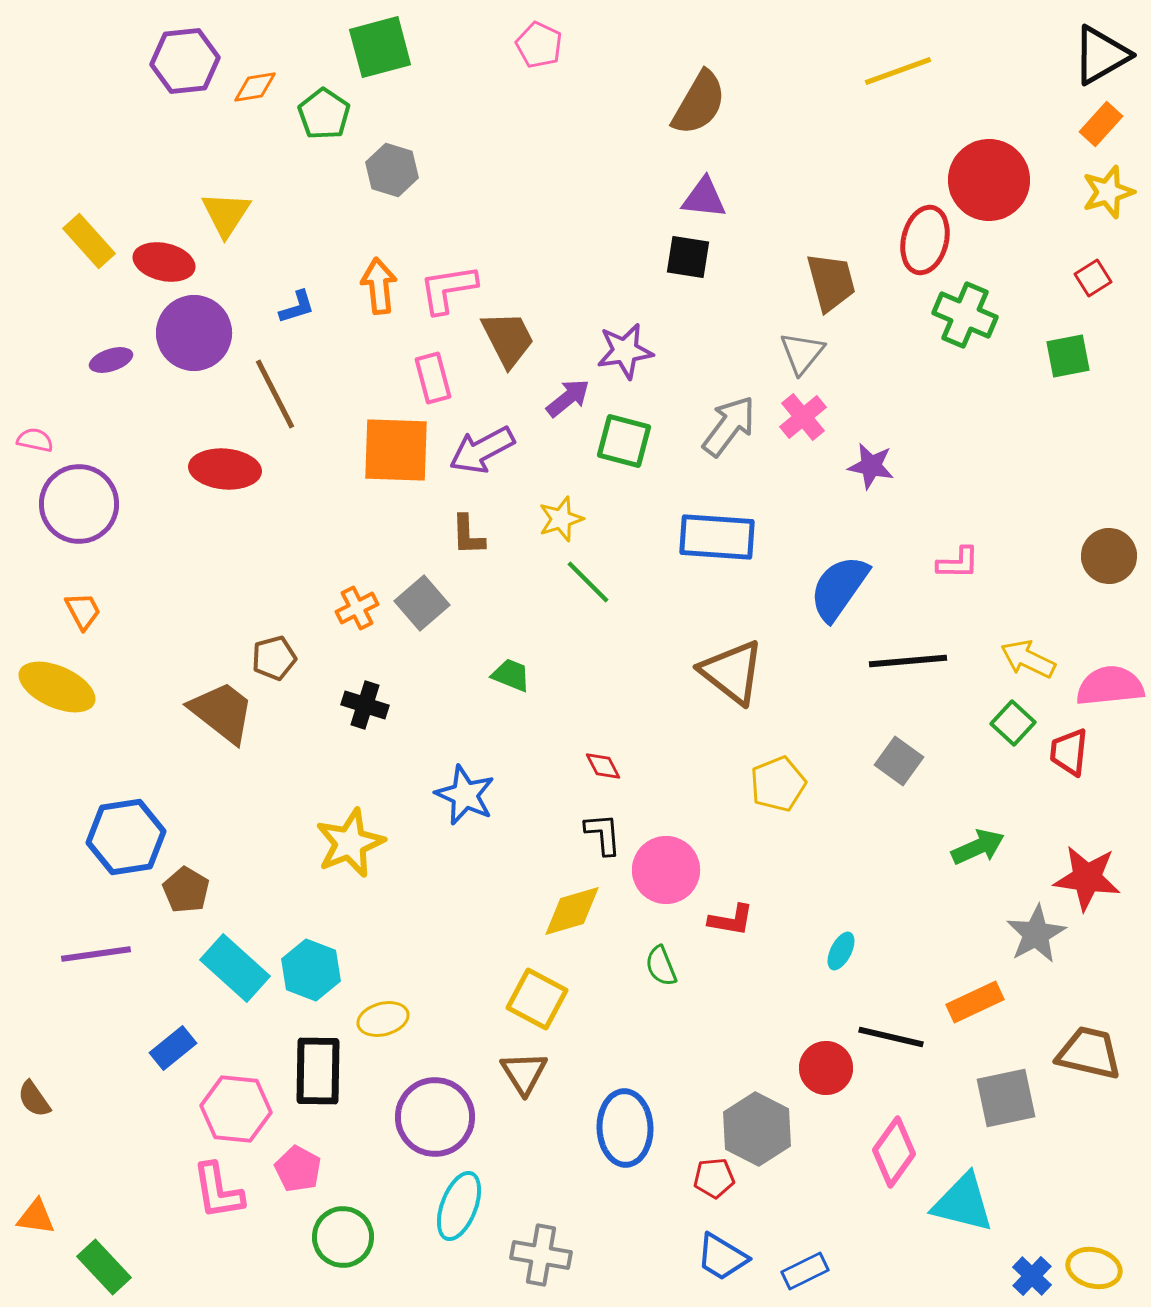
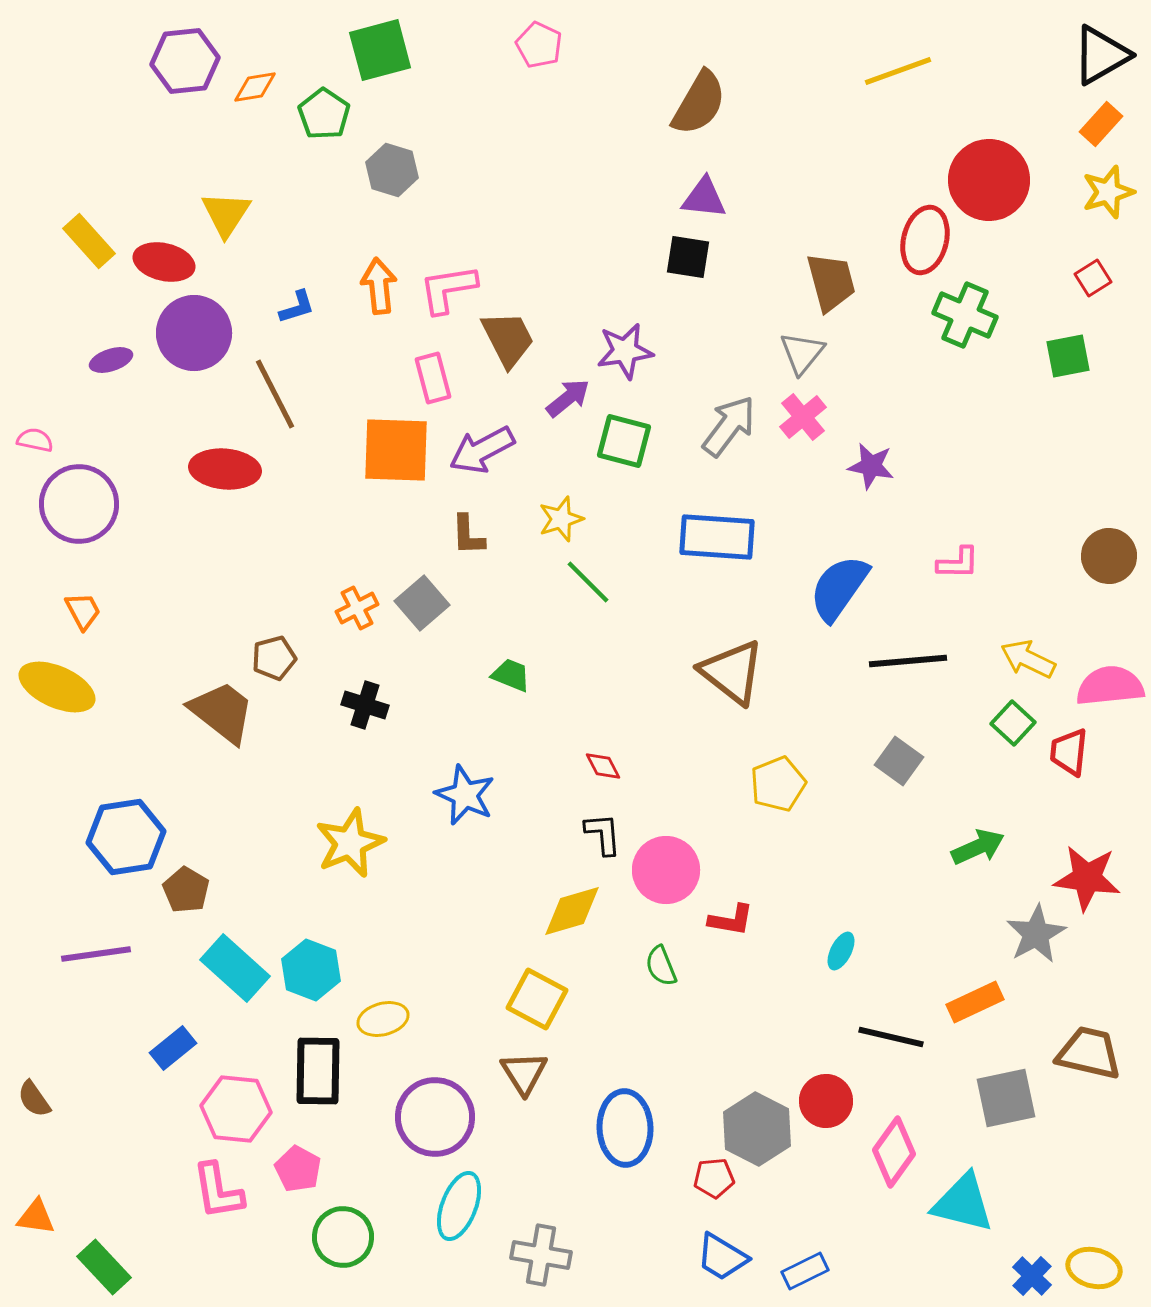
green square at (380, 47): moved 3 px down
red circle at (826, 1068): moved 33 px down
